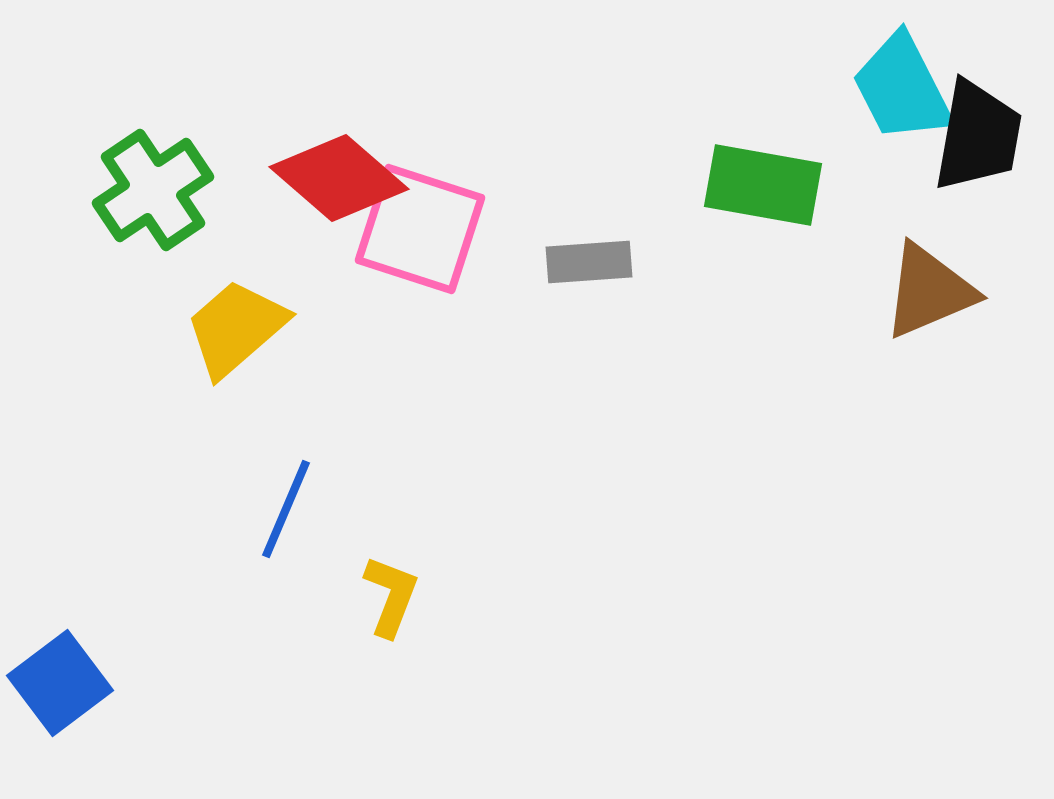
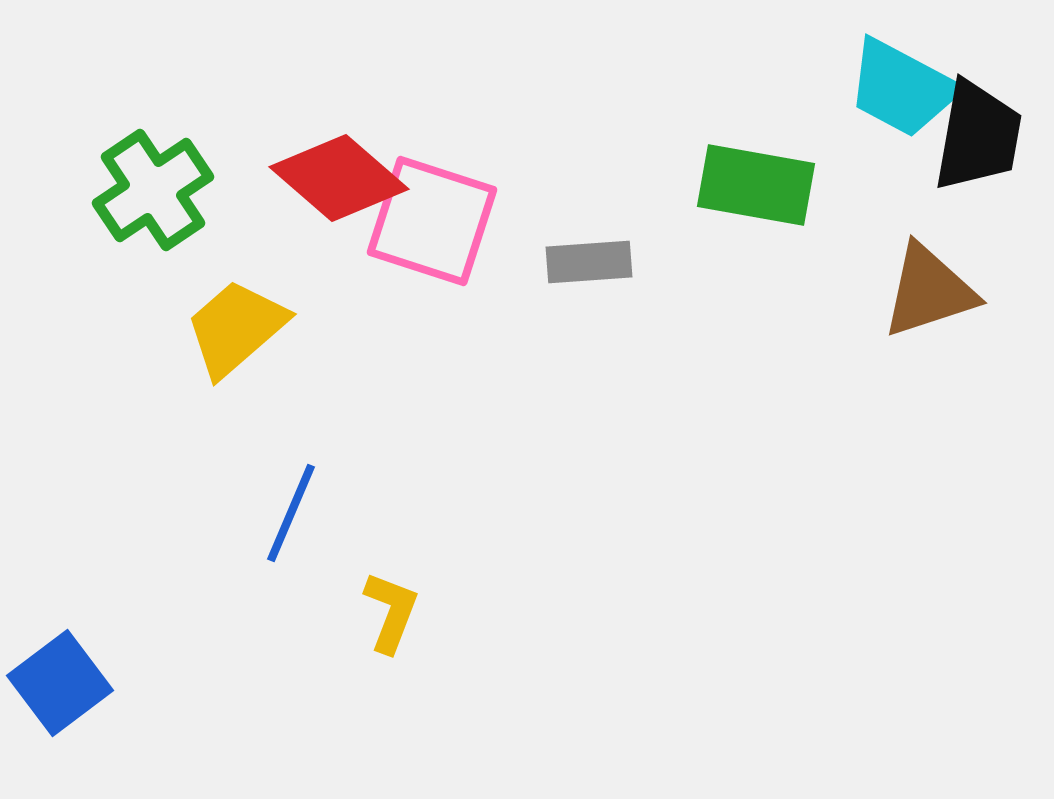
cyan trapezoid: rotated 35 degrees counterclockwise
green rectangle: moved 7 px left
pink square: moved 12 px right, 8 px up
brown triangle: rotated 5 degrees clockwise
blue line: moved 5 px right, 4 px down
yellow L-shape: moved 16 px down
